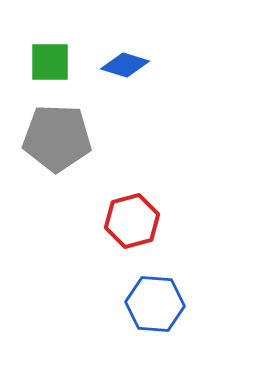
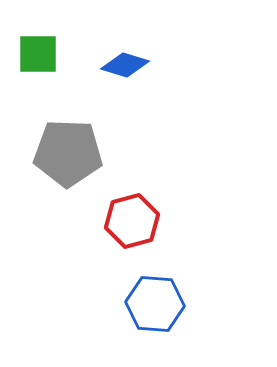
green square: moved 12 px left, 8 px up
gray pentagon: moved 11 px right, 15 px down
